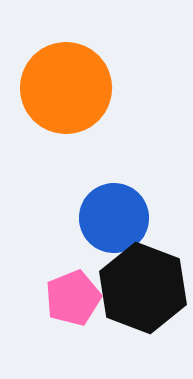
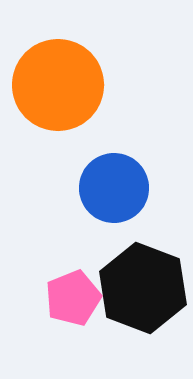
orange circle: moved 8 px left, 3 px up
blue circle: moved 30 px up
